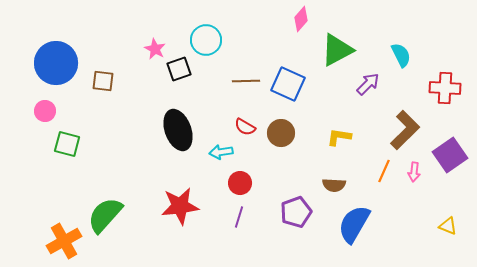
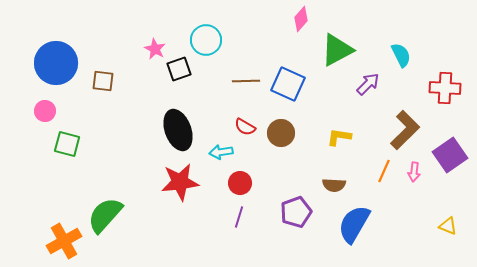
red star: moved 24 px up
